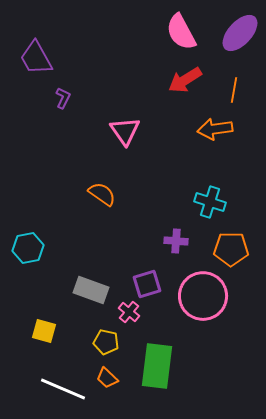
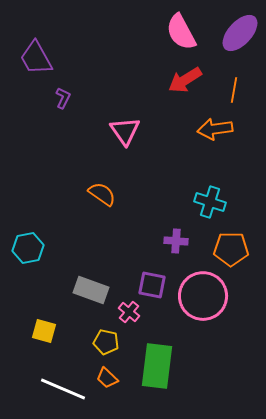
purple square: moved 5 px right, 1 px down; rotated 28 degrees clockwise
